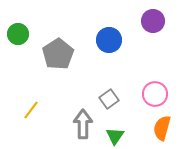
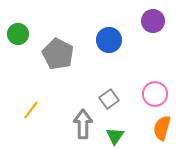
gray pentagon: rotated 12 degrees counterclockwise
